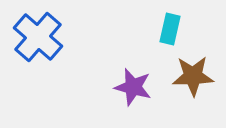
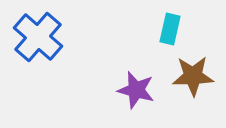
purple star: moved 3 px right, 3 px down
